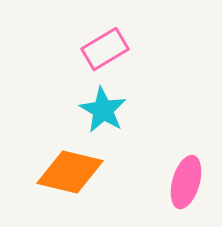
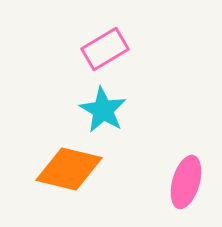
orange diamond: moved 1 px left, 3 px up
